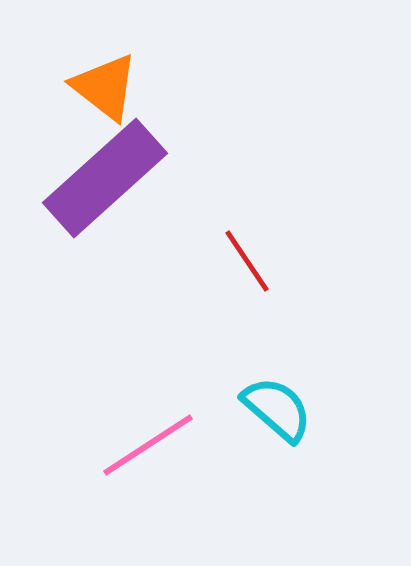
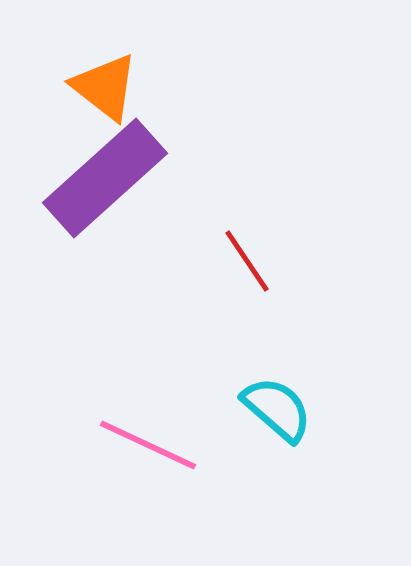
pink line: rotated 58 degrees clockwise
